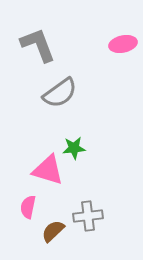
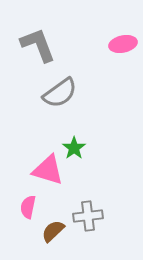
green star: rotated 30 degrees counterclockwise
